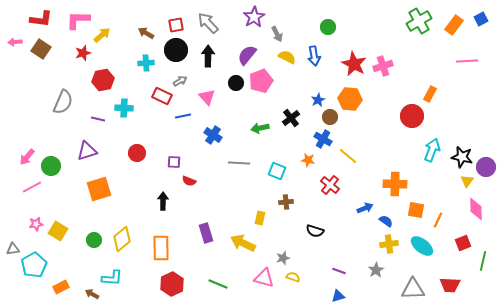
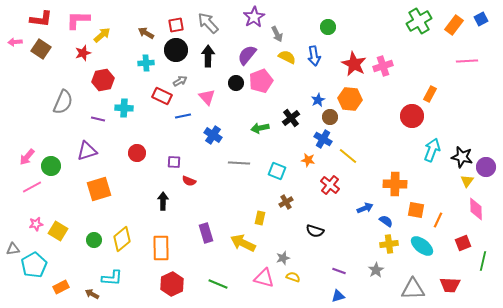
brown cross at (286, 202): rotated 24 degrees counterclockwise
